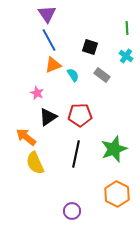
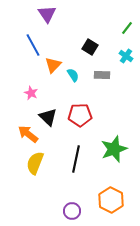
green line: rotated 40 degrees clockwise
blue line: moved 16 px left, 5 px down
black square: rotated 14 degrees clockwise
orange triangle: rotated 24 degrees counterclockwise
gray rectangle: rotated 35 degrees counterclockwise
pink star: moved 6 px left
black triangle: rotated 42 degrees counterclockwise
orange arrow: moved 2 px right, 3 px up
black line: moved 5 px down
yellow semicircle: rotated 45 degrees clockwise
orange hexagon: moved 6 px left, 6 px down
